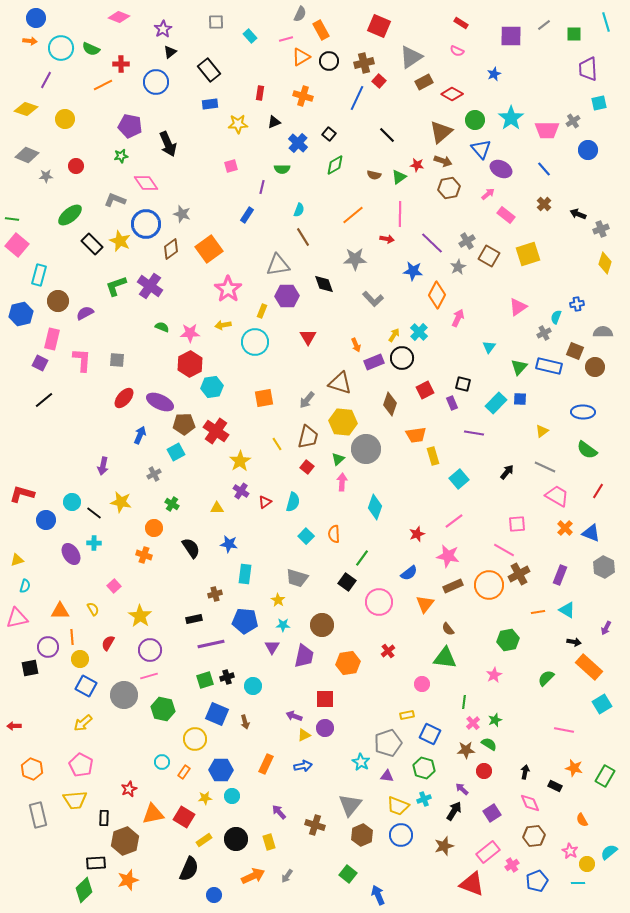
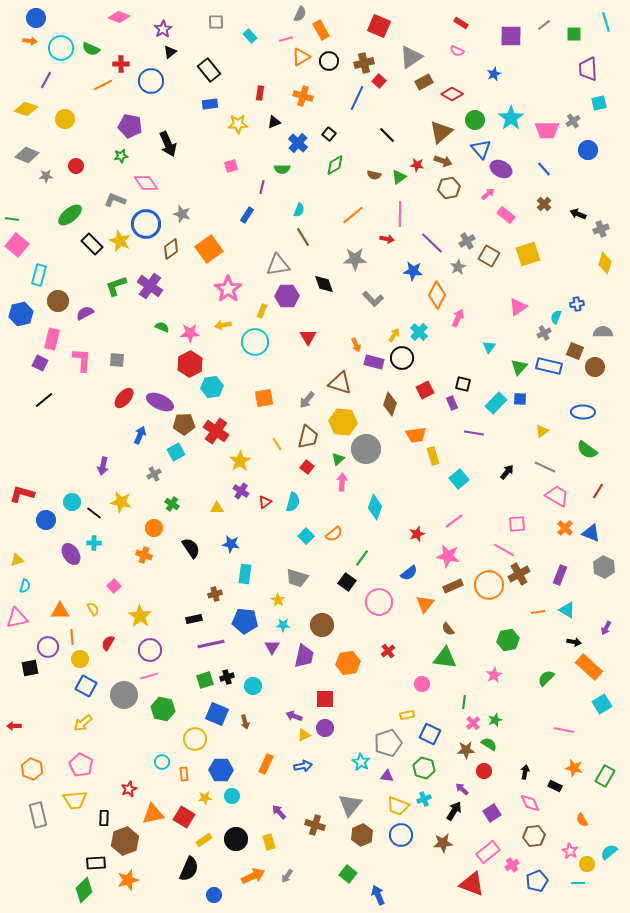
blue circle at (156, 82): moved 5 px left, 1 px up
purple rectangle at (374, 362): rotated 36 degrees clockwise
orange semicircle at (334, 534): rotated 126 degrees counterclockwise
blue star at (229, 544): moved 2 px right
orange rectangle at (184, 772): moved 2 px down; rotated 40 degrees counterclockwise
brown star at (444, 846): moved 1 px left, 3 px up; rotated 12 degrees clockwise
